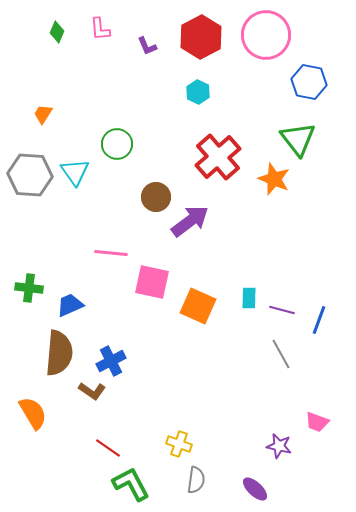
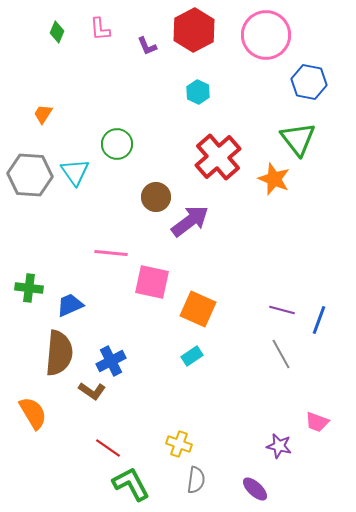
red hexagon: moved 7 px left, 7 px up
cyan rectangle: moved 57 px left, 58 px down; rotated 55 degrees clockwise
orange square: moved 3 px down
